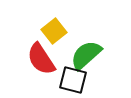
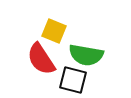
yellow square: rotated 30 degrees counterclockwise
green semicircle: rotated 128 degrees counterclockwise
